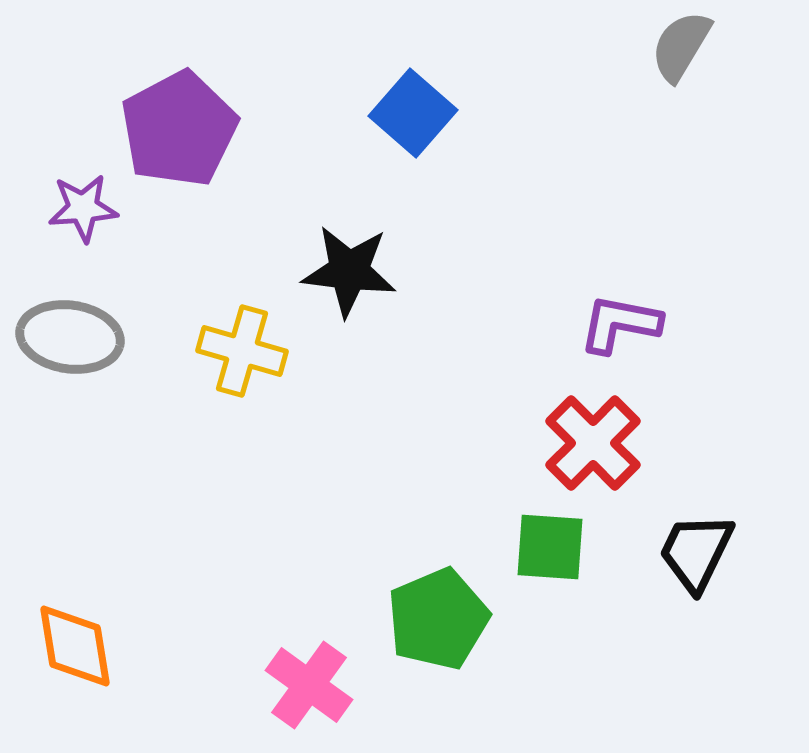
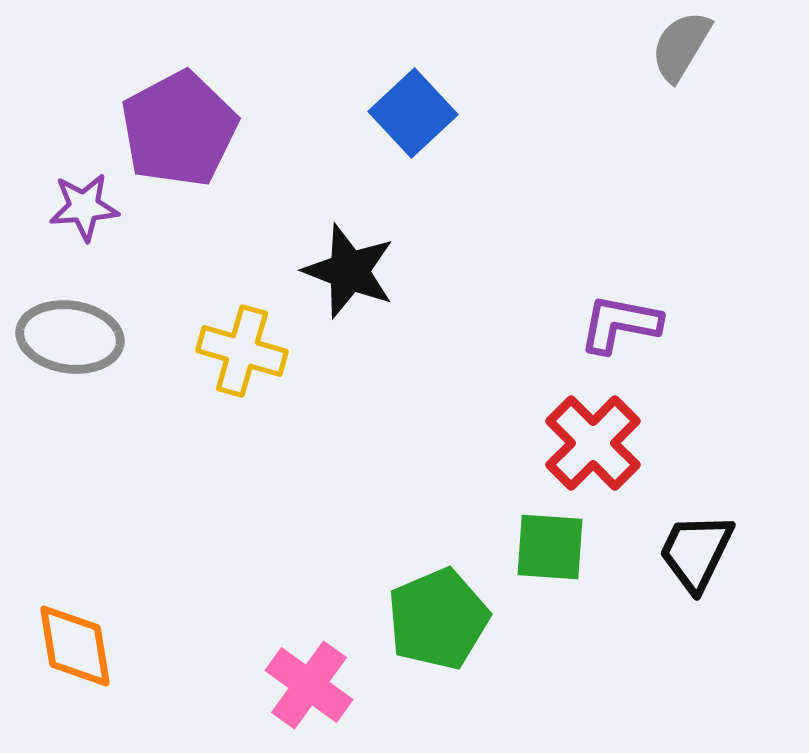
blue square: rotated 6 degrees clockwise
purple star: moved 1 px right, 1 px up
black star: rotated 14 degrees clockwise
